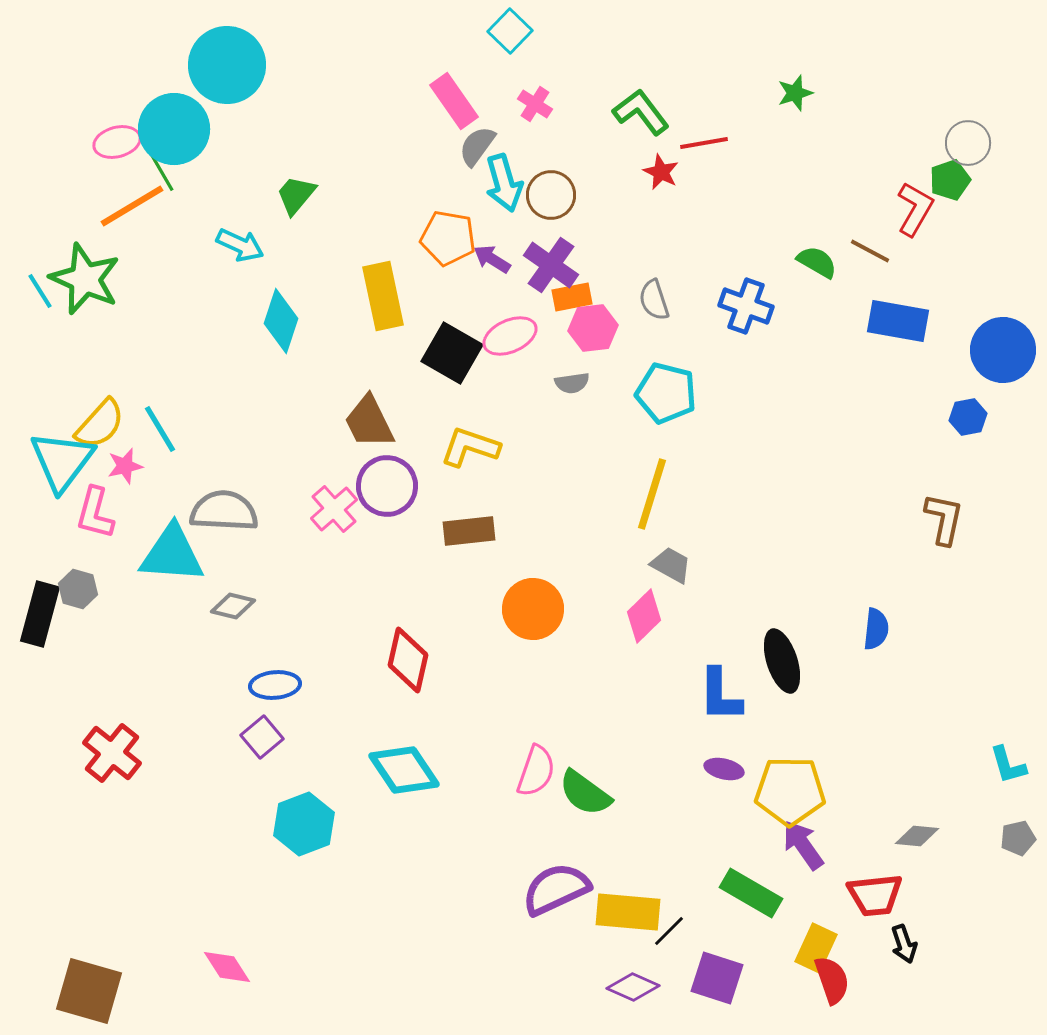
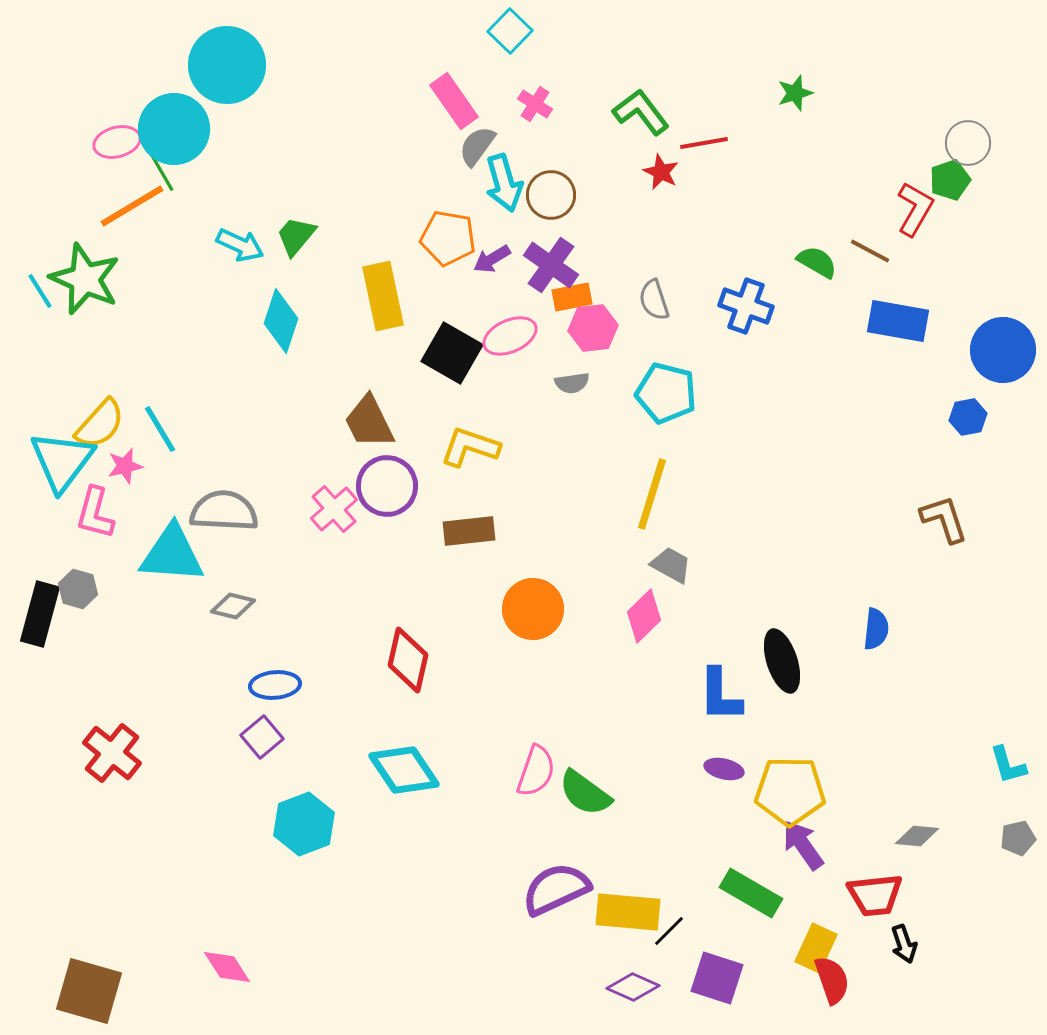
green trapezoid at (296, 195): moved 41 px down
purple arrow at (492, 259): rotated 63 degrees counterclockwise
brown L-shape at (944, 519): rotated 30 degrees counterclockwise
